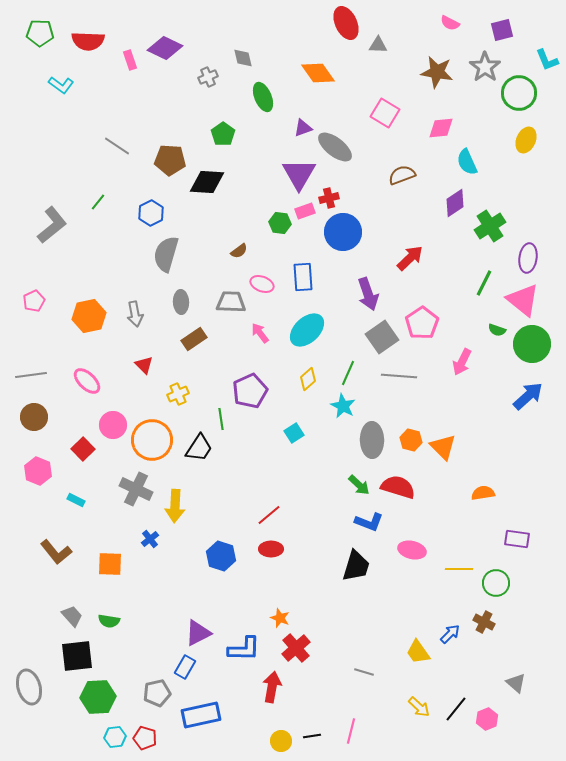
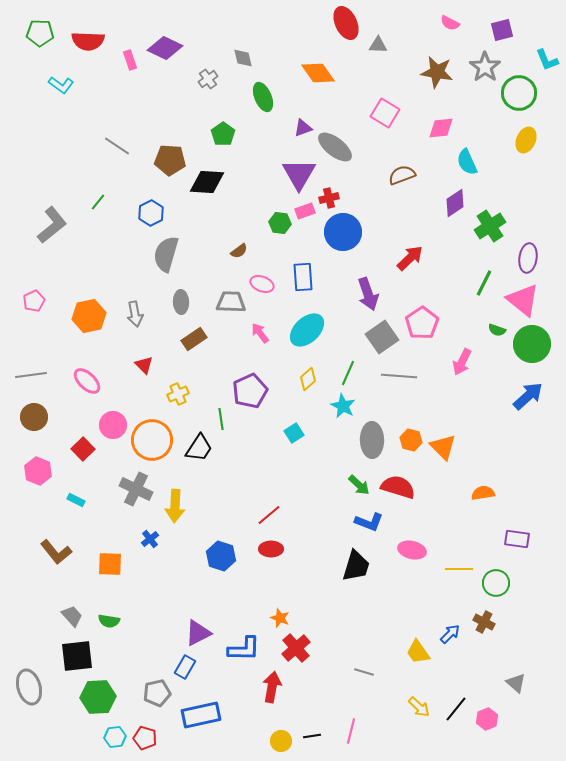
gray cross at (208, 77): moved 2 px down; rotated 12 degrees counterclockwise
